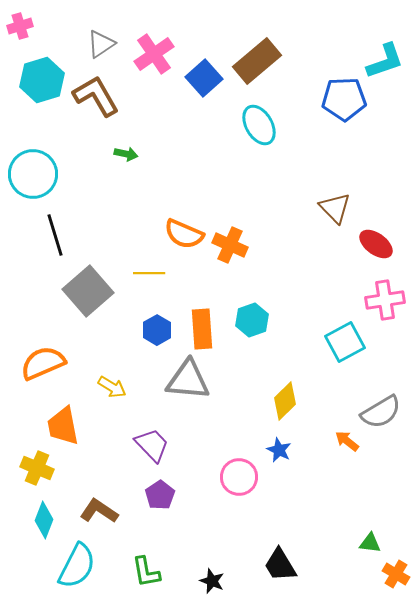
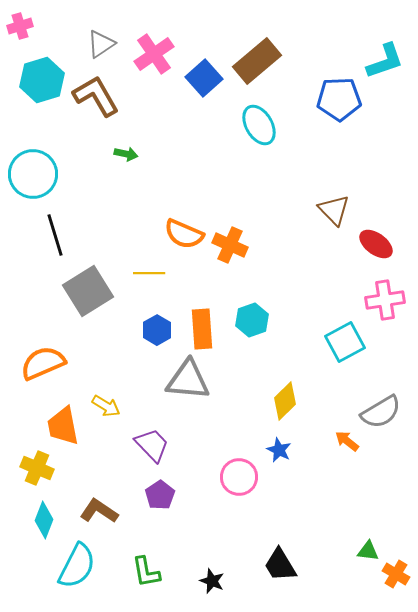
blue pentagon at (344, 99): moved 5 px left
brown triangle at (335, 208): moved 1 px left, 2 px down
gray square at (88, 291): rotated 9 degrees clockwise
yellow arrow at (112, 387): moved 6 px left, 19 px down
green triangle at (370, 543): moved 2 px left, 8 px down
